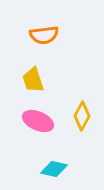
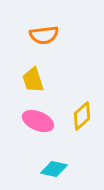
yellow diamond: rotated 20 degrees clockwise
